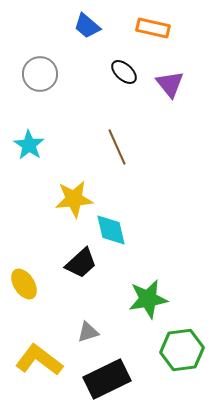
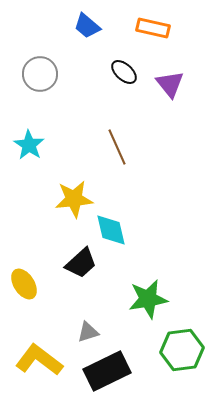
black rectangle: moved 8 px up
